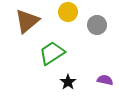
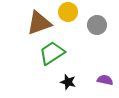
brown triangle: moved 12 px right, 2 px down; rotated 20 degrees clockwise
black star: rotated 21 degrees counterclockwise
